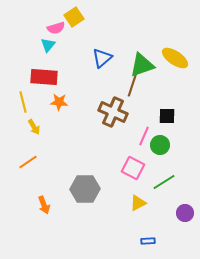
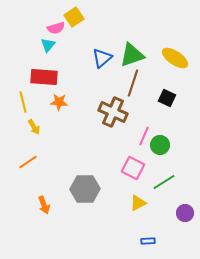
green triangle: moved 10 px left, 10 px up
black square: moved 18 px up; rotated 24 degrees clockwise
